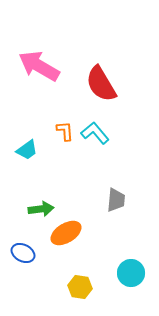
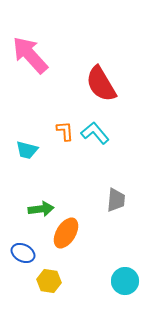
pink arrow: moved 9 px left, 11 px up; rotated 18 degrees clockwise
cyan trapezoid: rotated 50 degrees clockwise
orange ellipse: rotated 28 degrees counterclockwise
cyan circle: moved 6 px left, 8 px down
yellow hexagon: moved 31 px left, 6 px up
